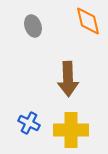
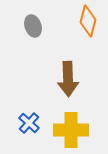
orange diamond: rotated 28 degrees clockwise
blue cross: rotated 15 degrees clockwise
